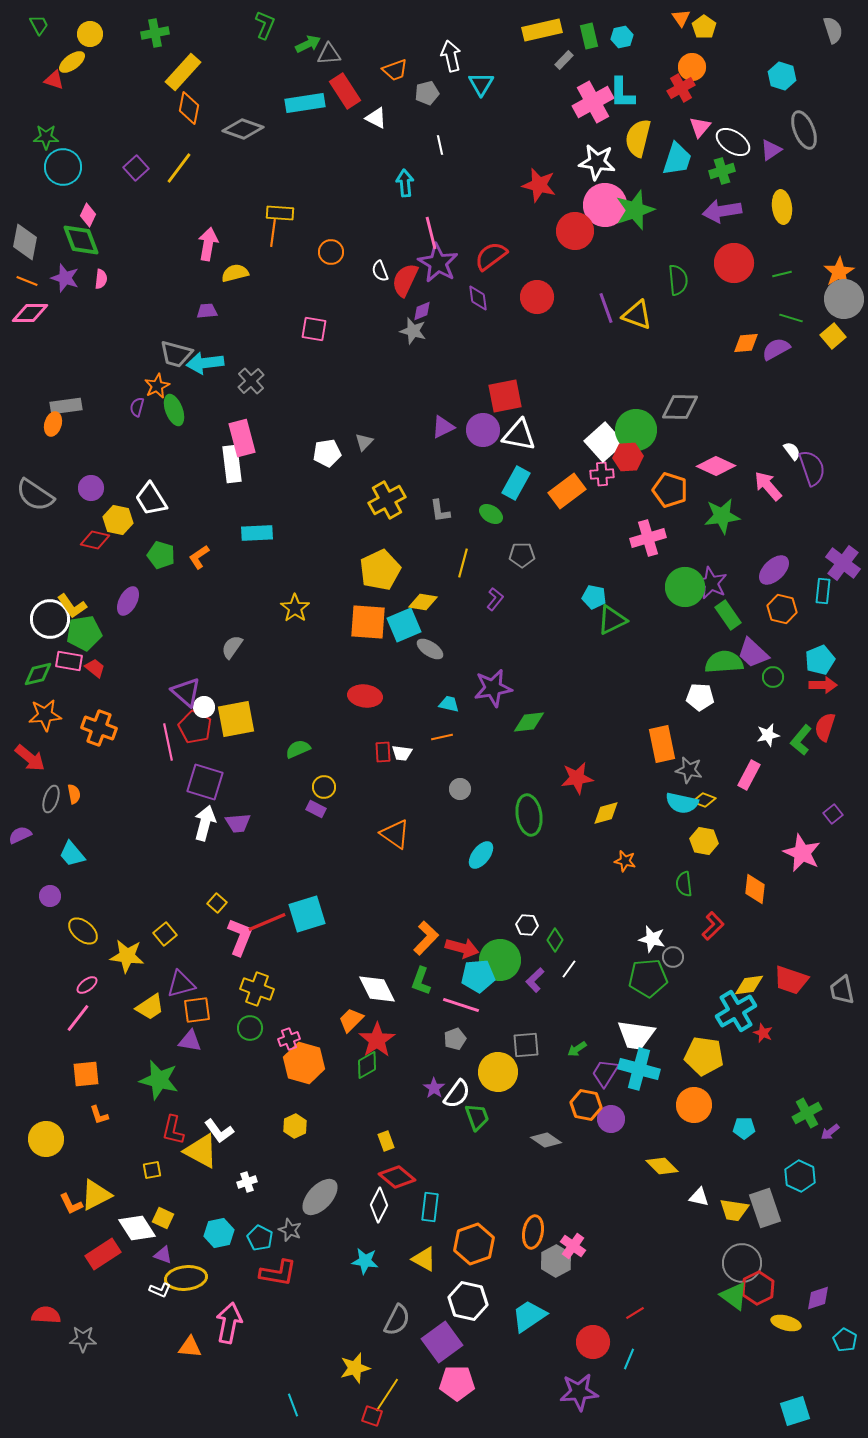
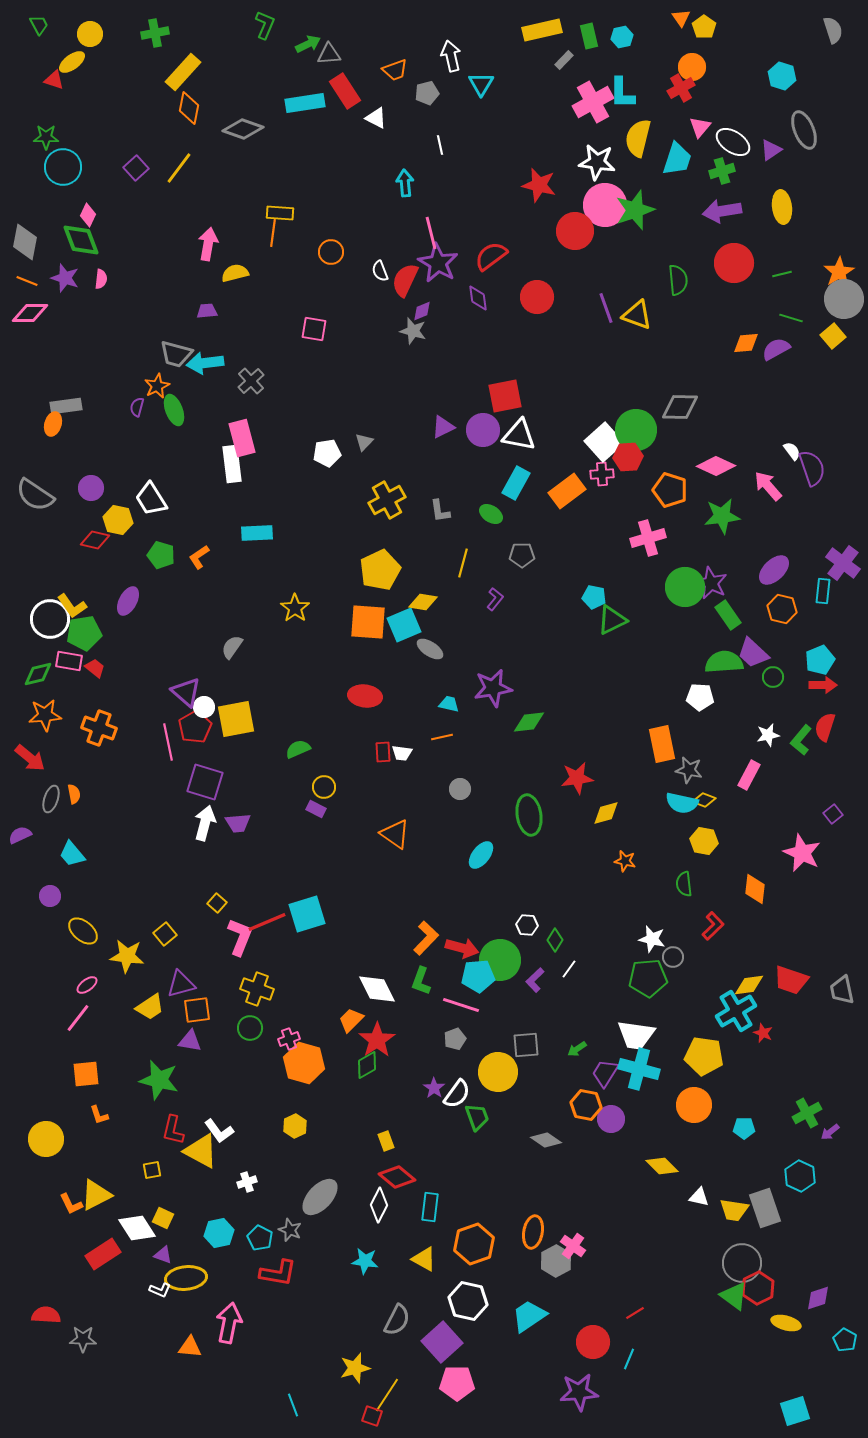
red pentagon at (195, 727): rotated 16 degrees clockwise
purple square at (442, 1342): rotated 6 degrees counterclockwise
